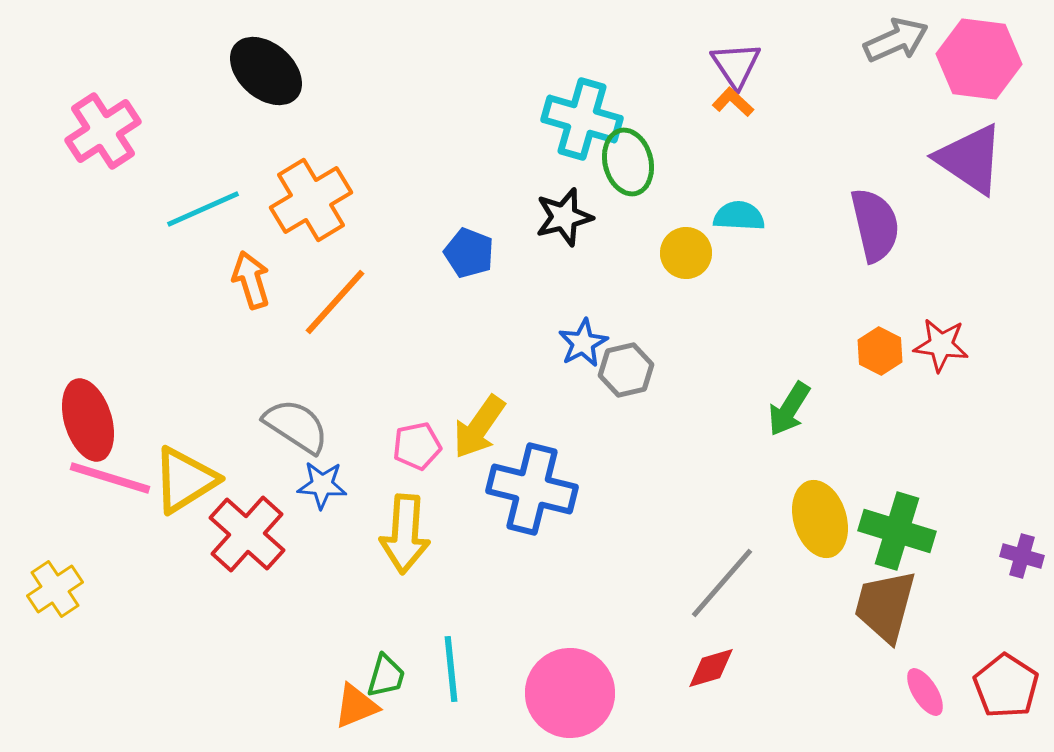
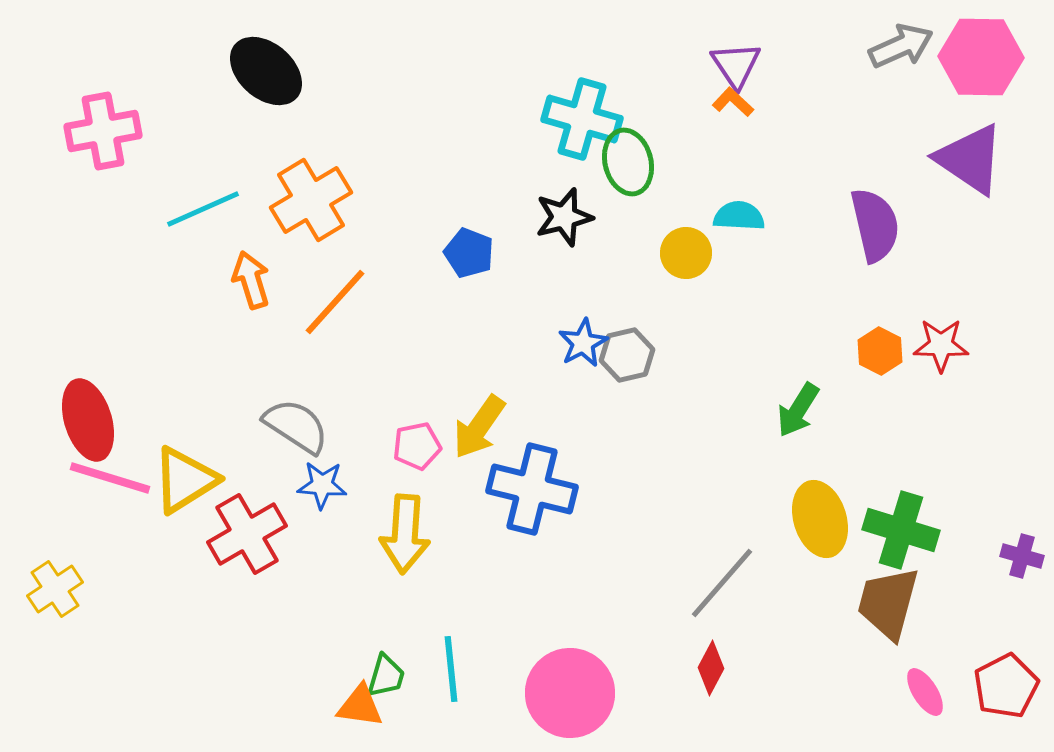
gray arrow at (896, 40): moved 5 px right, 6 px down
pink hexagon at (979, 59): moved 2 px right, 2 px up; rotated 6 degrees counterclockwise
pink cross at (103, 131): rotated 22 degrees clockwise
red star at (941, 345): rotated 6 degrees counterclockwise
gray hexagon at (626, 370): moved 1 px right, 15 px up
green arrow at (789, 409): moved 9 px right, 1 px down
green cross at (897, 531): moved 4 px right, 1 px up
red cross at (247, 534): rotated 18 degrees clockwise
brown trapezoid at (885, 606): moved 3 px right, 3 px up
red diamond at (711, 668): rotated 46 degrees counterclockwise
red pentagon at (1006, 686): rotated 12 degrees clockwise
orange triangle at (356, 706): moved 4 px right; rotated 30 degrees clockwise
